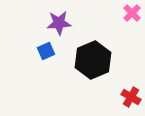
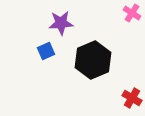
pink cross: rotated 12 degrees counterclockwise
purple star: moved 2 px right
red cross: moved 1 px right, 1 px down
